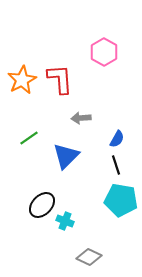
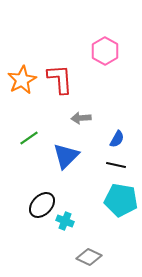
pink hexagon: moved 1 px right, 1 px up
black line: rotated 60 degrees counterclockwise
